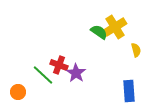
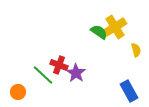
blue rectangle: rotated 25 degrees counterclockwise
